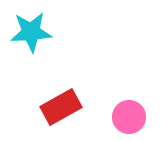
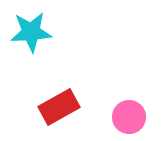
red rectangle: moved 2 px left
